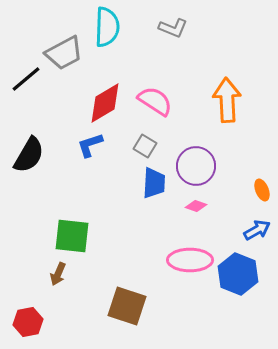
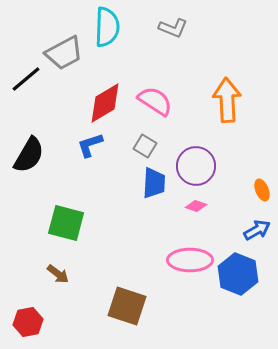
green square: moved 6 px left, 13 px up; rotated 9 degrees clockwise
brown arrow: rotated 75 degrees counterclockwise
